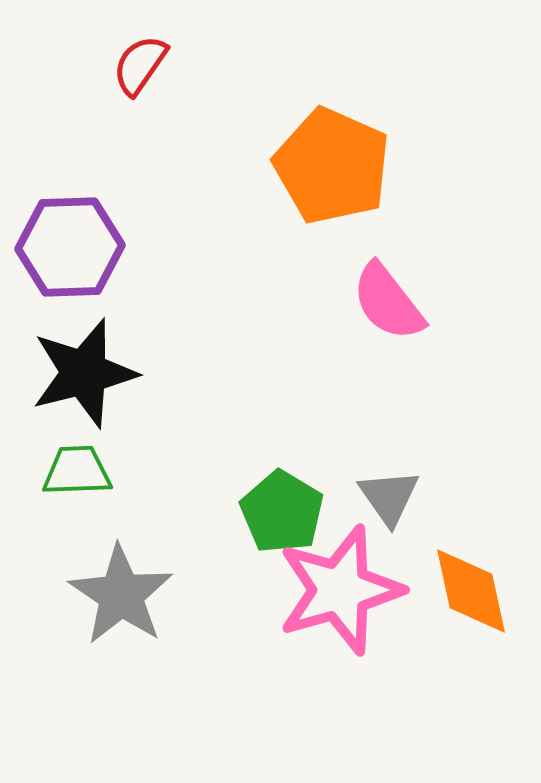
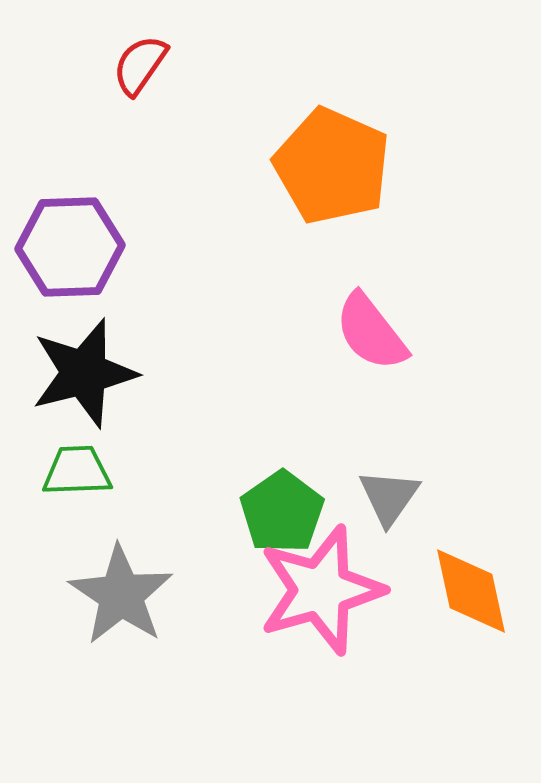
pink semicircle: moved 17 px left, 30 px down
gray triangle: rotated 10 degrees clockwise
green pentagon: rotated 6 degrees clockwise
pink star: moved 19 px left
